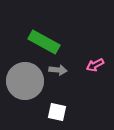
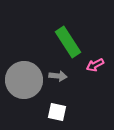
green rectangle: moved 24 px right; rotated 28 degrees clockwise
gray arrow: moved 6 px down
gray circle: moved 1 px left, 1 px up
